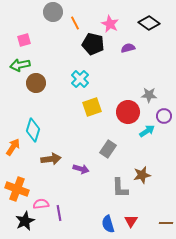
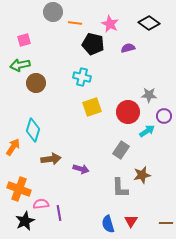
orange line: rotated 56 degrees counterclockwise
cyan cross: moved 2 px right, 2 px up; rotated 30 degrees counterclockwise
gray rectangle: moved 13 px right, 1 px down
orange cross: moved 2 px right
